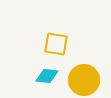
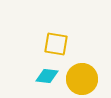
yellow circle: moved 2 px left, 1 px up
